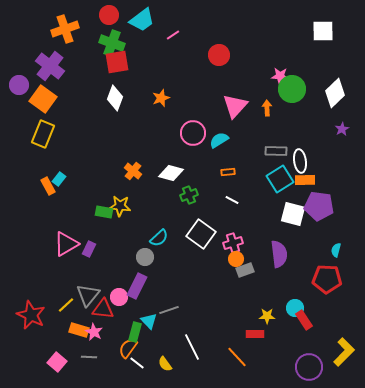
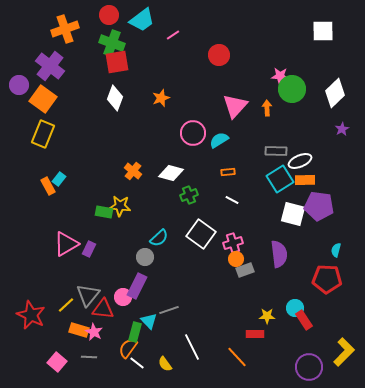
white ellipse at (300, 161): rotated 75 degrees clockwise
pink circle at (119, 297): moved 4 px right
